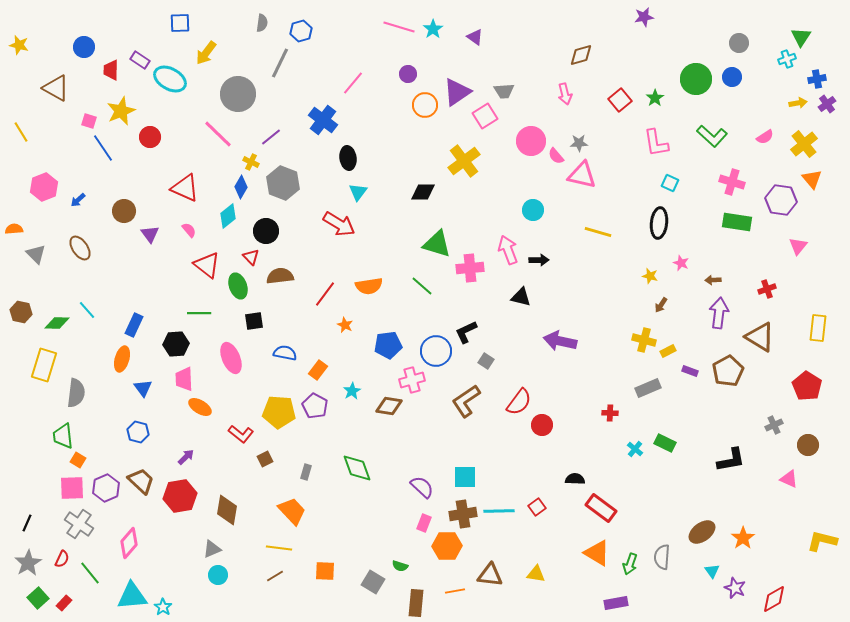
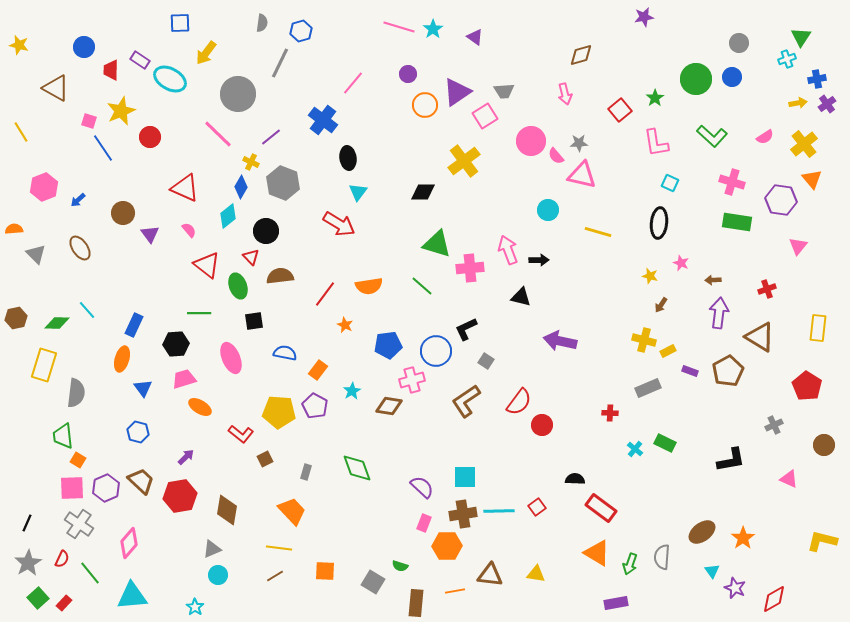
red square at (620, 100): moved 10 px down
cyan circle at (533, 210): moved 15 px right
brown circle at (124, 211): moved 1 px left, 2 px down
brown hexagon at (21, 312): moved 5 px left, 6 px down; rotated 25 degrees counterclockwise
black L-shape at (466, 332): moved 3 px up
pink trapezoid at (184, 379): rotated 75 degrees clockwise
brown circle at (808, 445): moved 16 px right
cyan star at (163, 607): moved 32 px right
